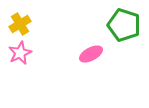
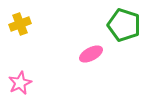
yellow cross: rotated 10 degrees clockwise
pink star: moved 30 px down
